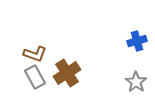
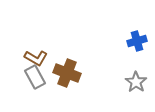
brown L-shape: moved 1 px right, 4 px down; rotated 10 degrees clockwise
brown cross: rotated 36 degrees counterclockwise
